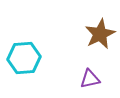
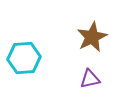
brown star: moved 8 px left, 3 px down
